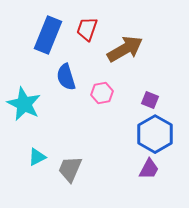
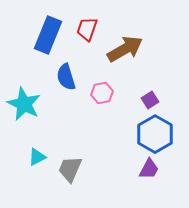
purple square: rotated 36 degrees clockwise
